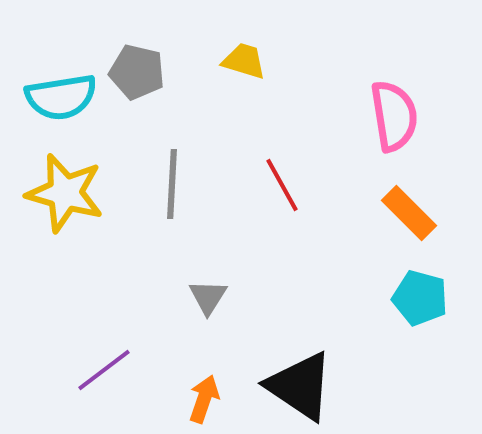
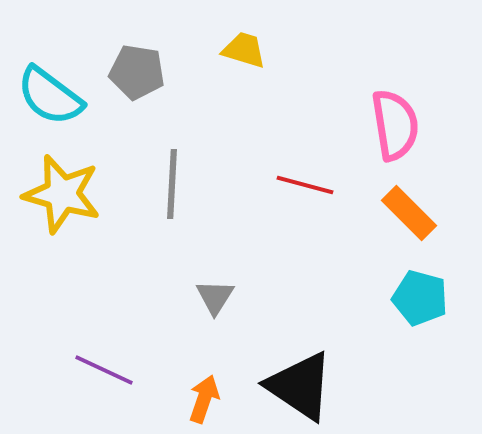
yellow trapezoid: moved 11 px up
gray pentagon: rotated 4 degrees counterclockwise
cyan semicircle: moved 11 px left, 1 px up; rotated 46 degrees clockwise
pink semicircle: moved 1 px right, 9 px down
red line: moved 23 px right; rotated 46 degrees counterclockwise
yellow star: moved 3 px left, 1 px down
gray triangle: moved 7 px right
purple line: rotated 62 degrees clockwise
